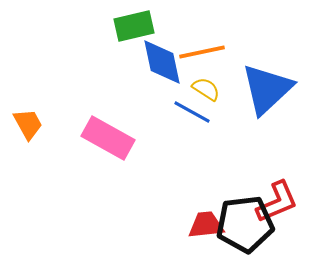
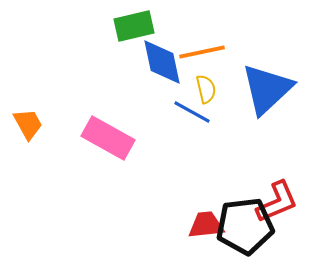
yellow semicircle: rotated 44 degrees clockwise
black pentagon: moved 2 px down
